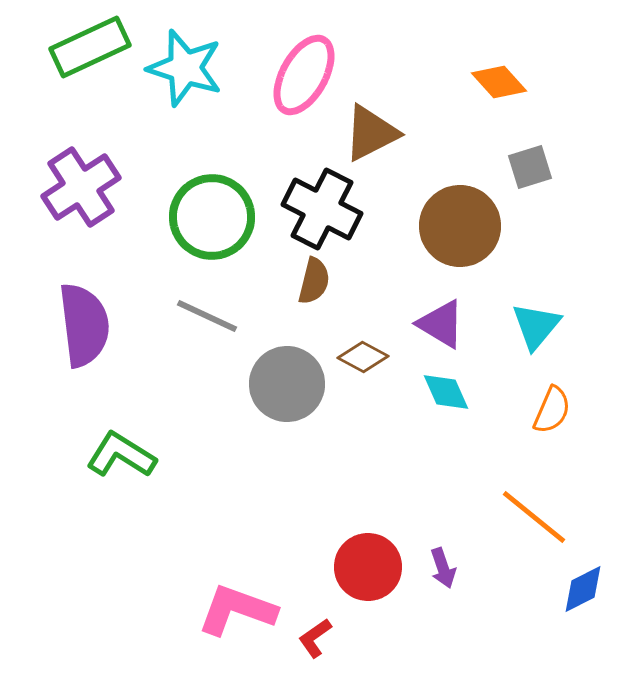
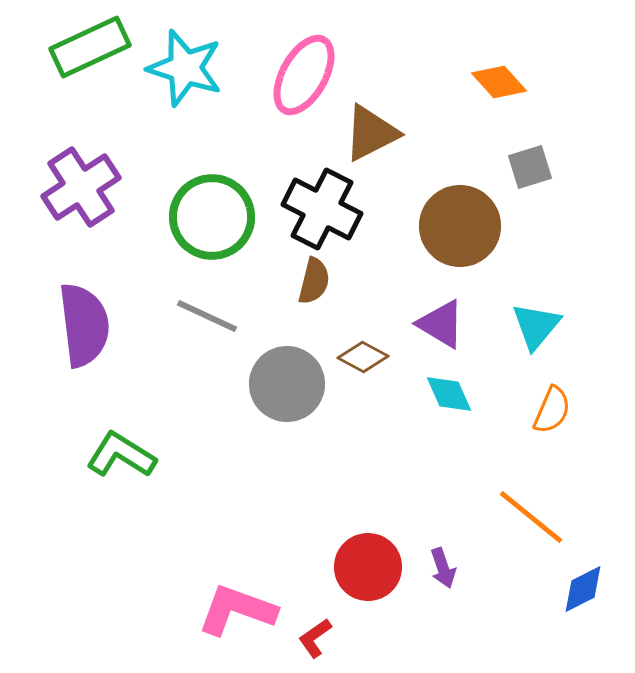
cyan diamond: moved 3 px right, 2 px down
orange line: moved 3 px left
